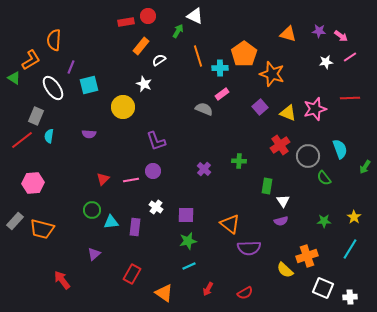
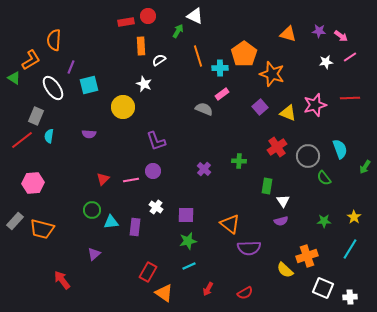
orange rectangle at (141, 46): rotated 42 degrees counterclockwise
pink star at (315, 109): moved 4 px up
red cross at (280, 145): moved 3 px left, 2 px down
red rectangle at (132, 274): moved 16 px right, 2 px up
